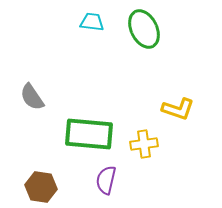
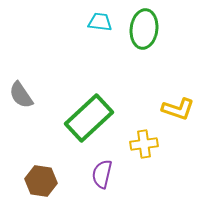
cyan trapezoid: moved 8 px right
green ellipse: rotated 33 degrees clockwise
gray semicircle: moved 11 px left, 2 px up
green rectangle: moved 16 px up; rotated 48 degrees counterclockwise
purple semicircle: moved 4 px left, 6 px up
brown hexagon: moved 6 px up
